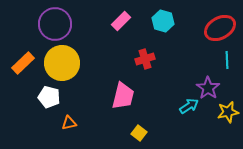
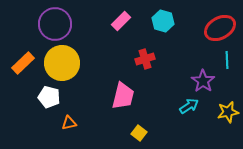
purple star: moved 5 px left, 7 px up
